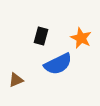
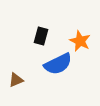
orange star: moved 1 px left, 3 px down
